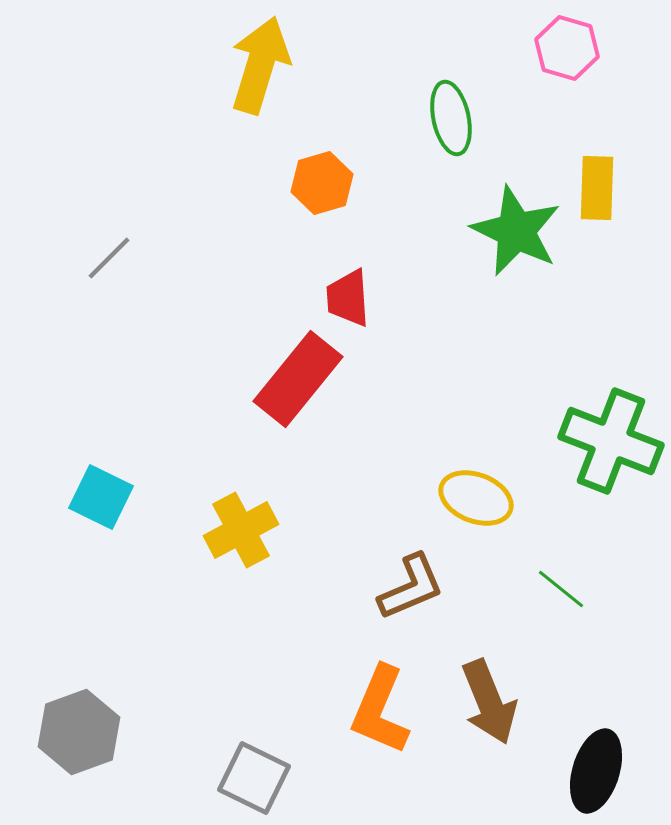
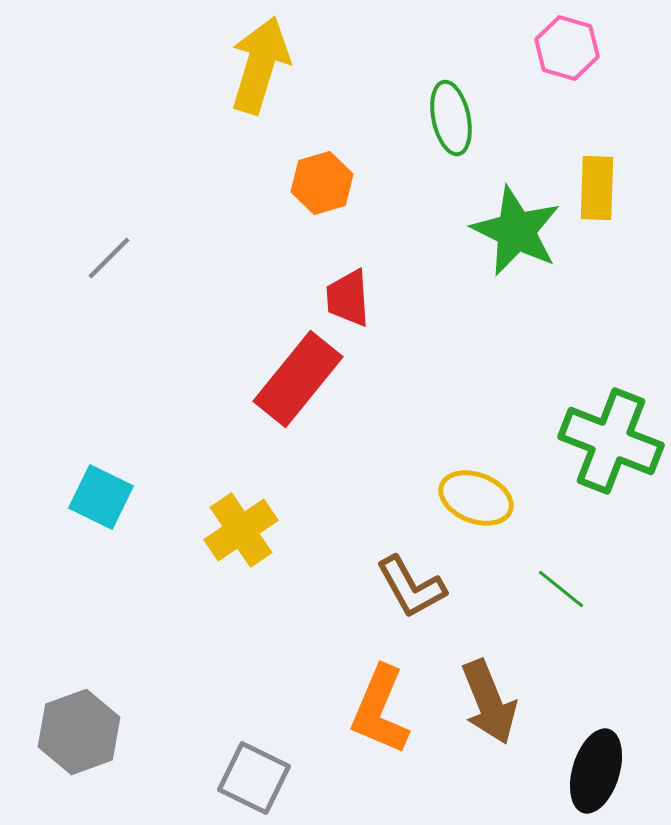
yellow cross: rotated 6 degrees counterclockwise
brown L-shape: rotated 84 degrees clockwise
